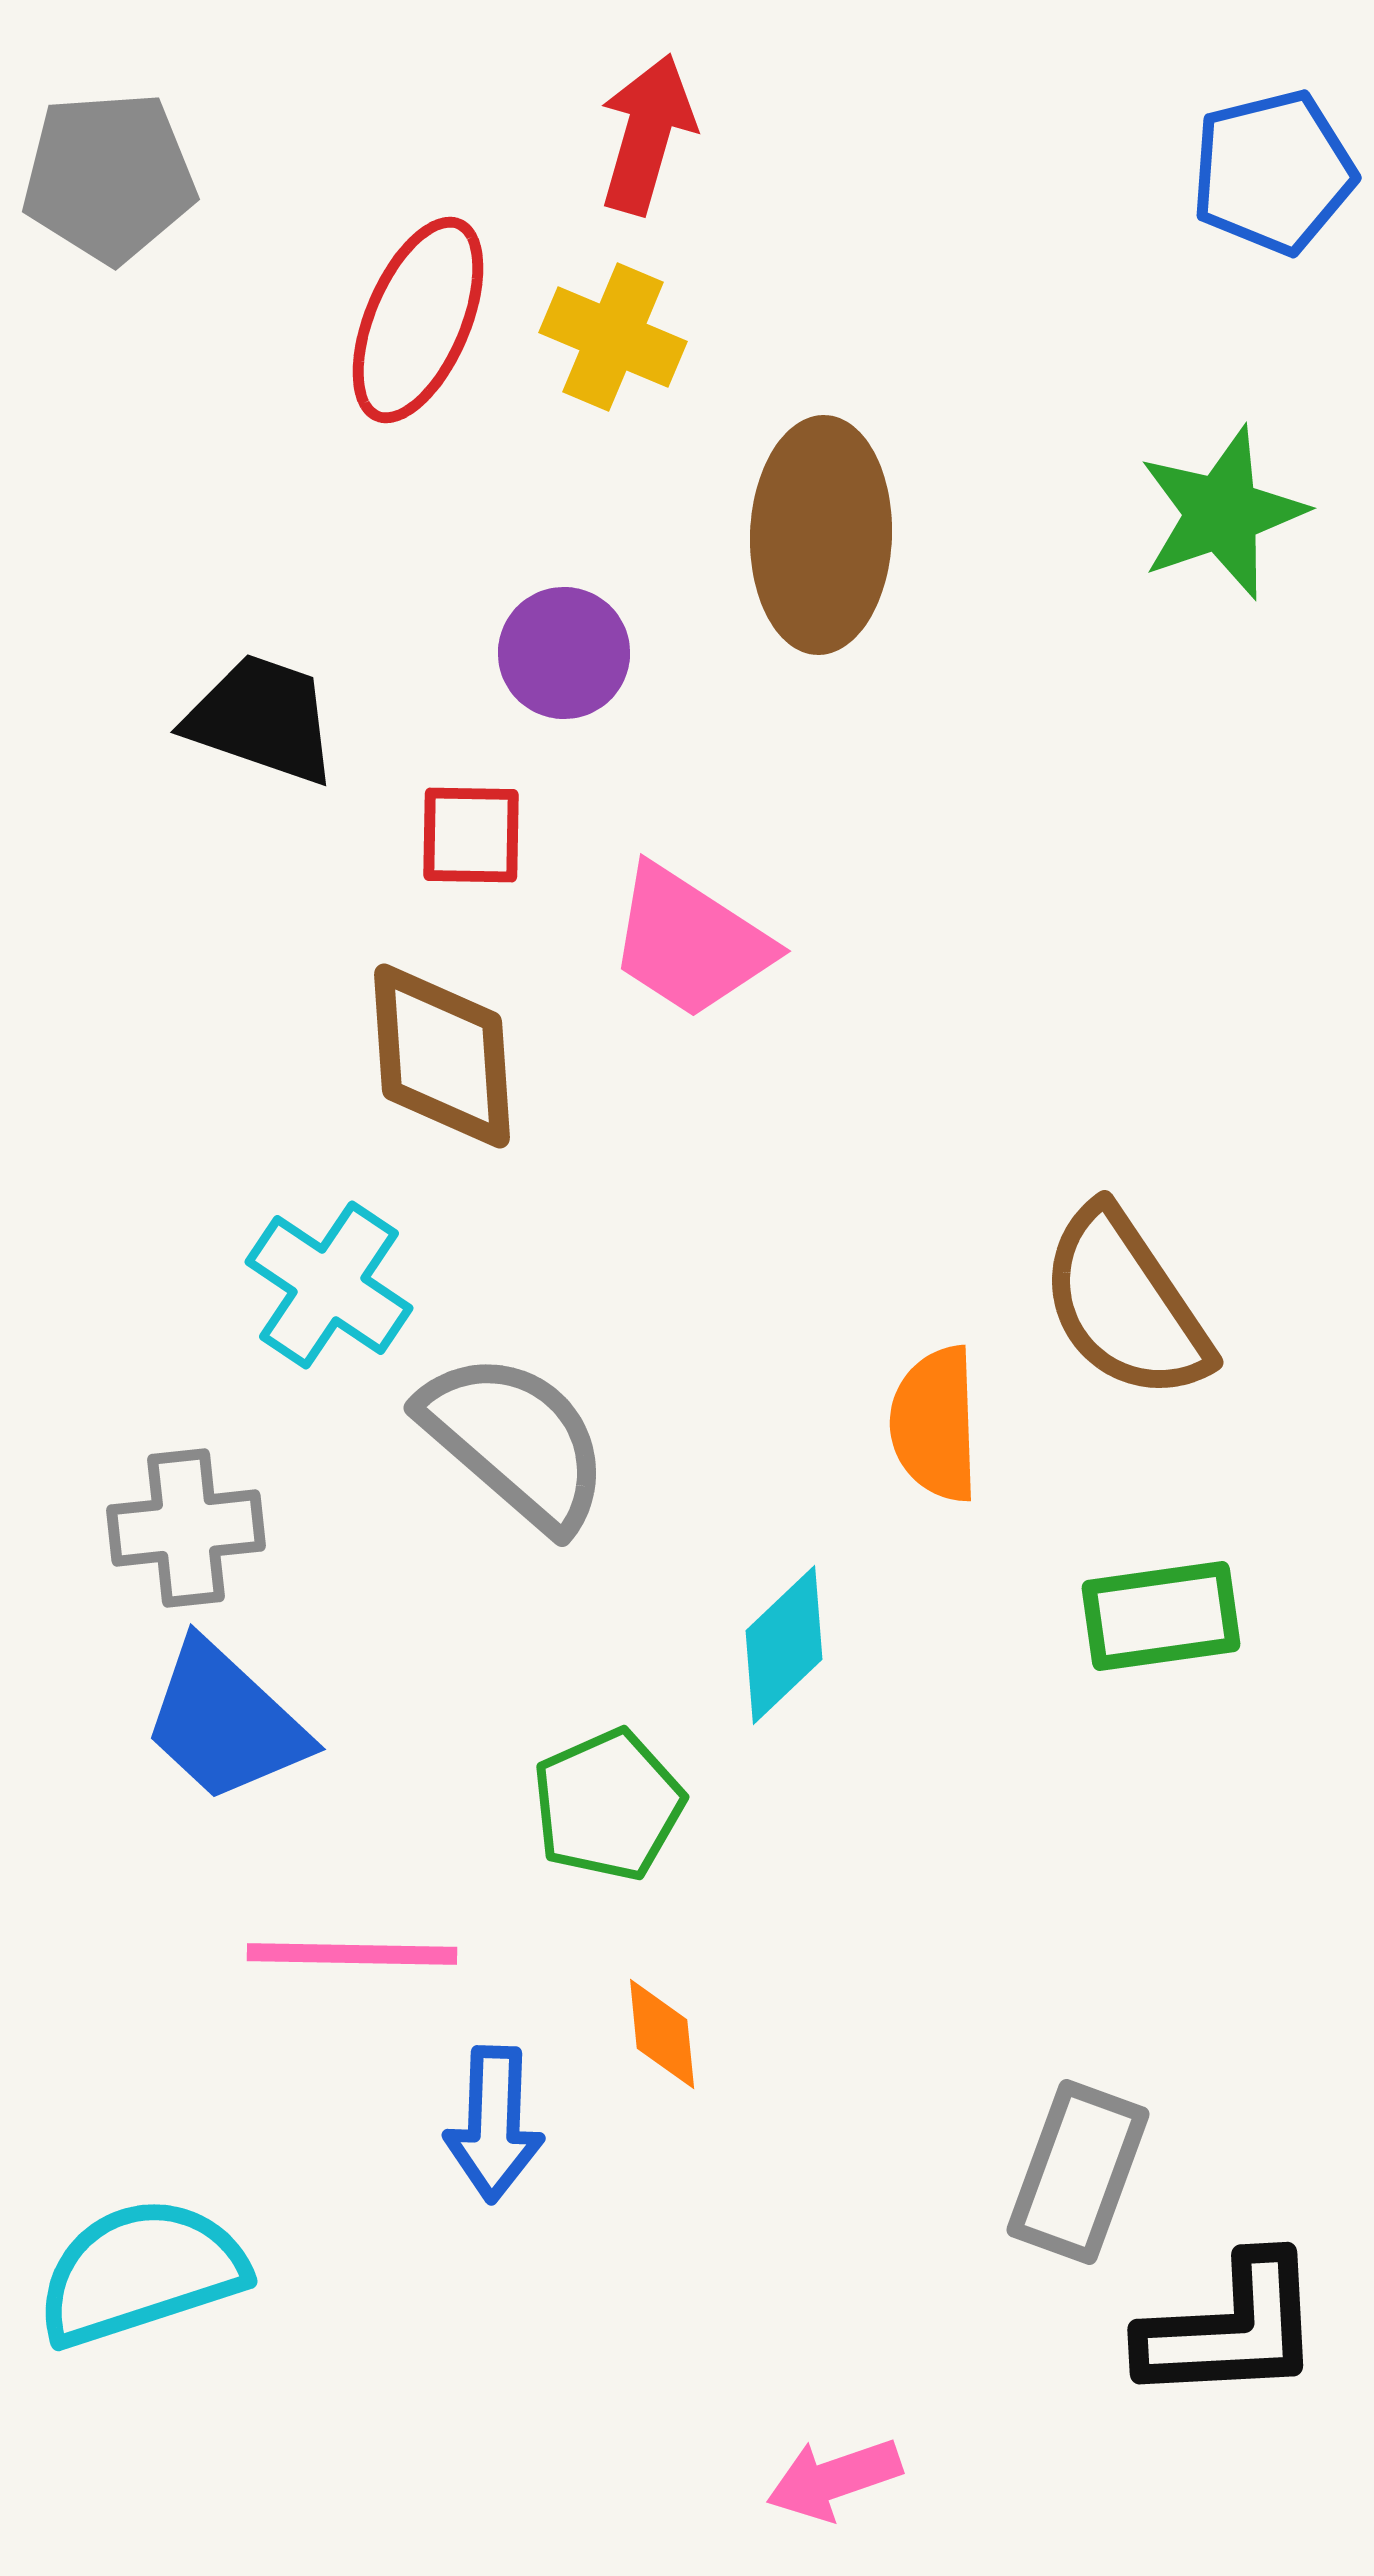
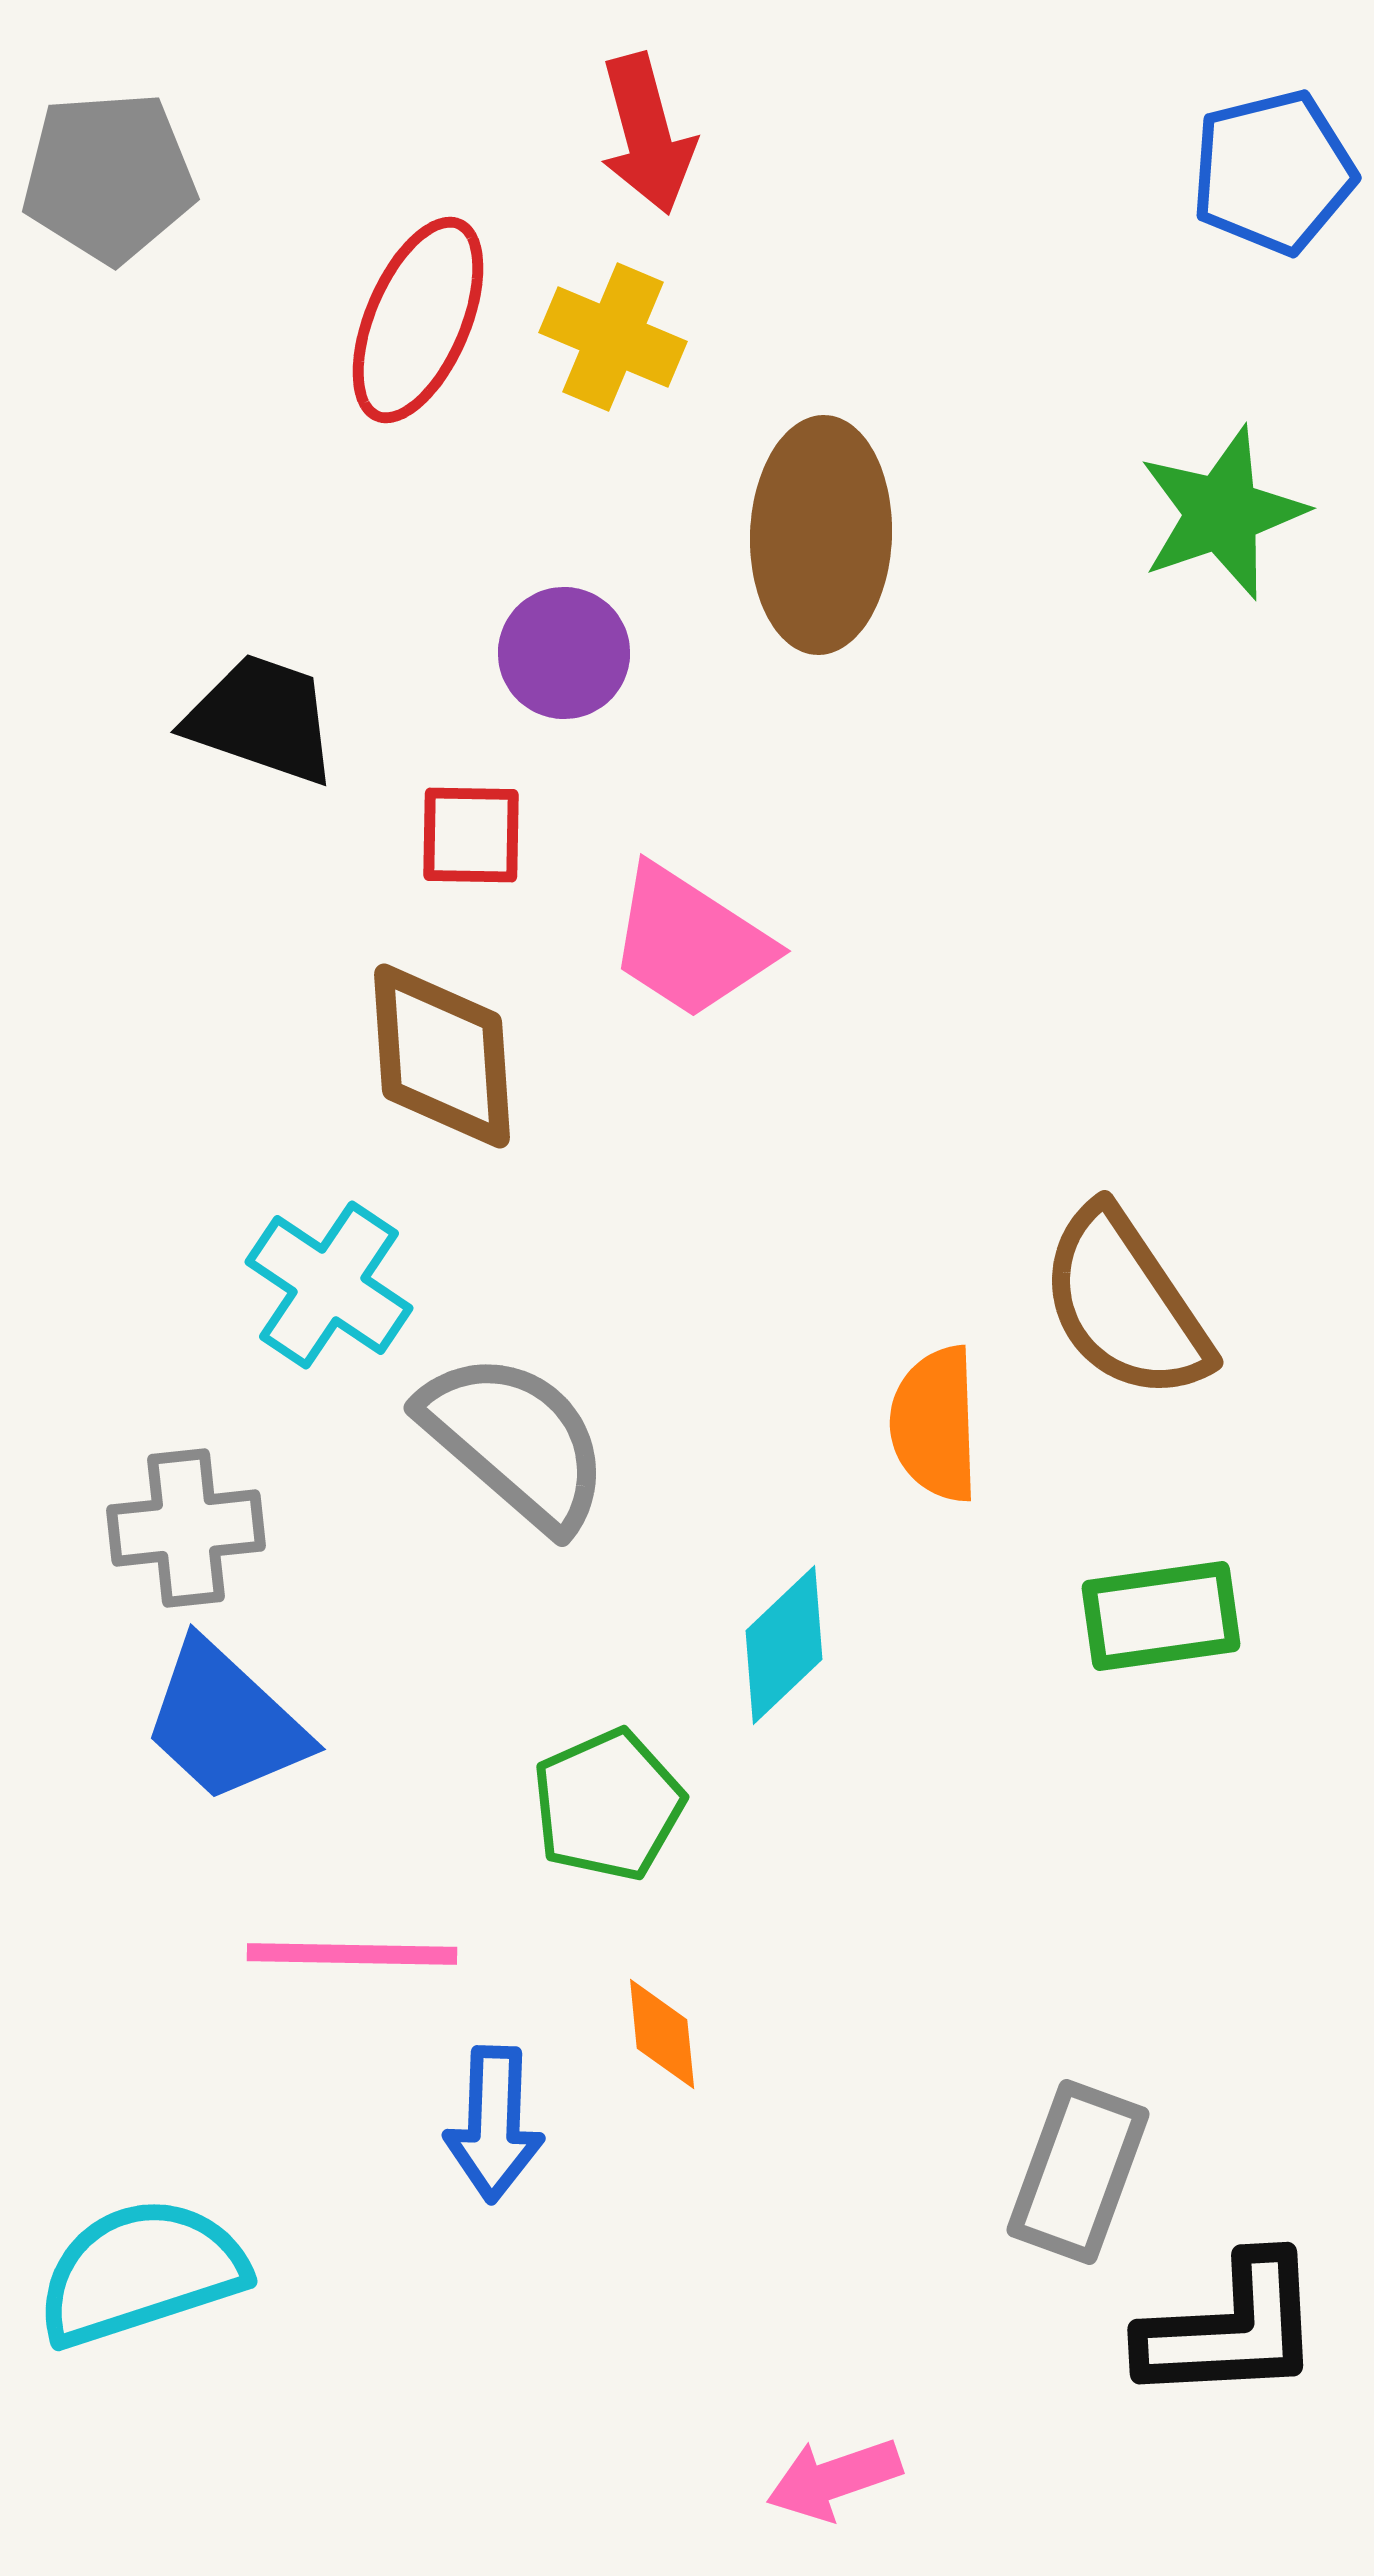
red arrow: rotated 149 degrees clockwise
